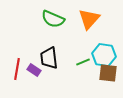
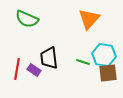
green semicircle: moved 26 px left
green line: rotated 40 degrees clockwise
brown square: rotated 12 degrees counterclockwise
